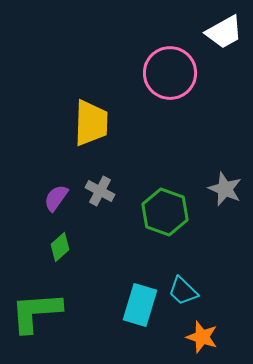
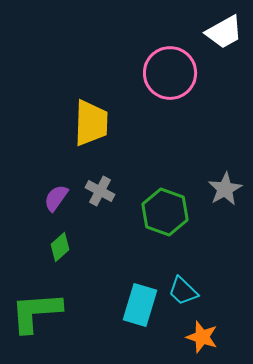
gray star: rotated 20 degrees clockwise
